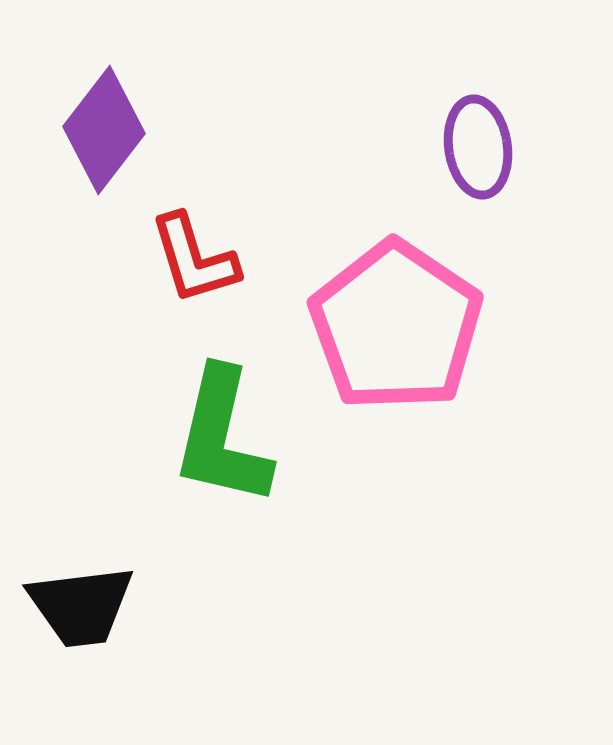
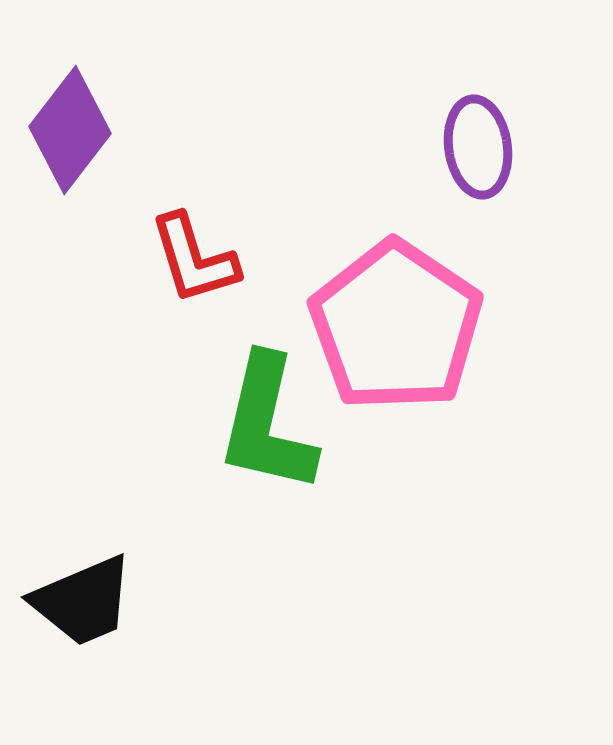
purple diamond: moved 34 px left
green L-shape: moved 45 px right, 13 px up
black trapezoid: moved 2 px right, 5 px up; rotated 16 degrees counterclockwise
